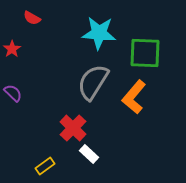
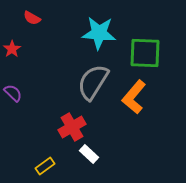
red cross: moved 1 px left, 1 px up; rotated 16 degrees clockwise
